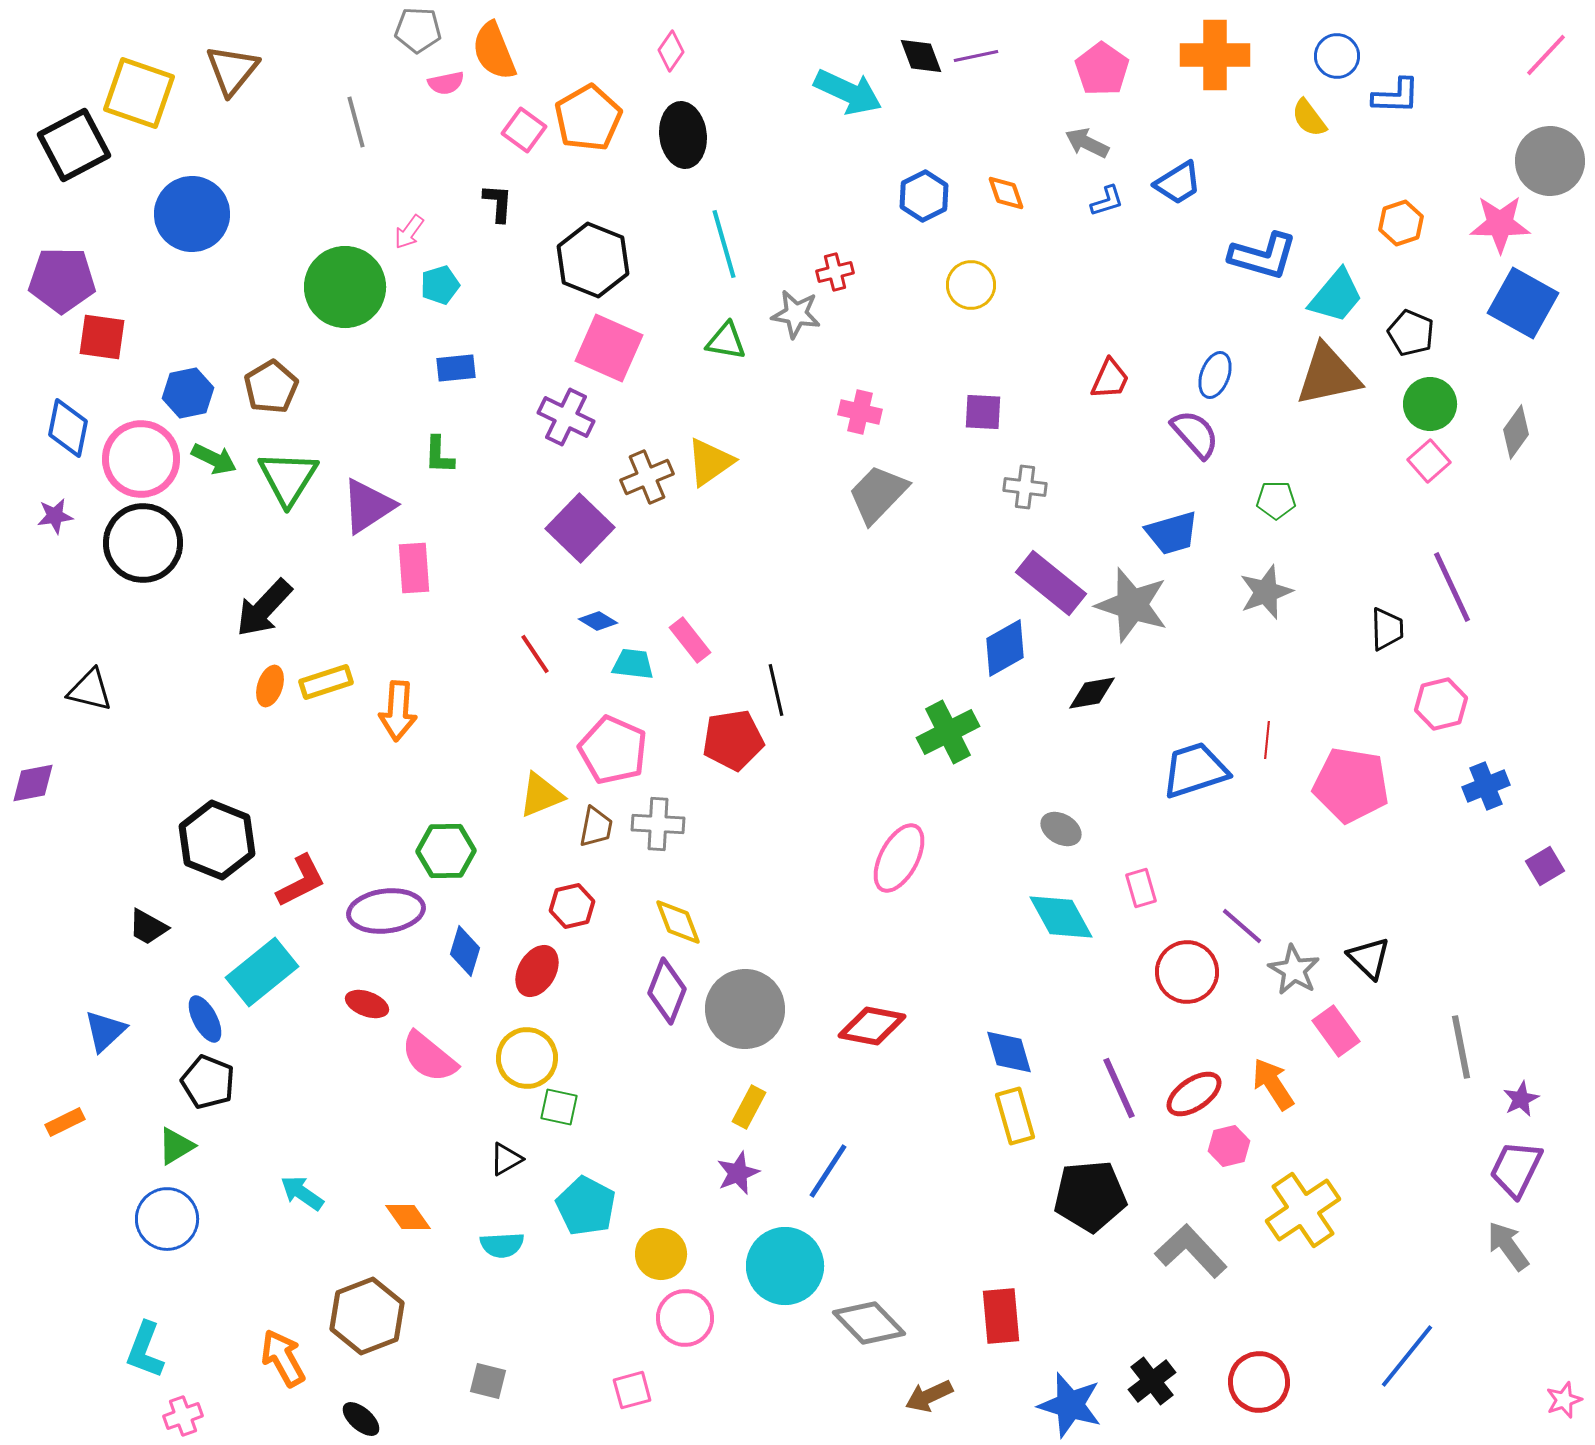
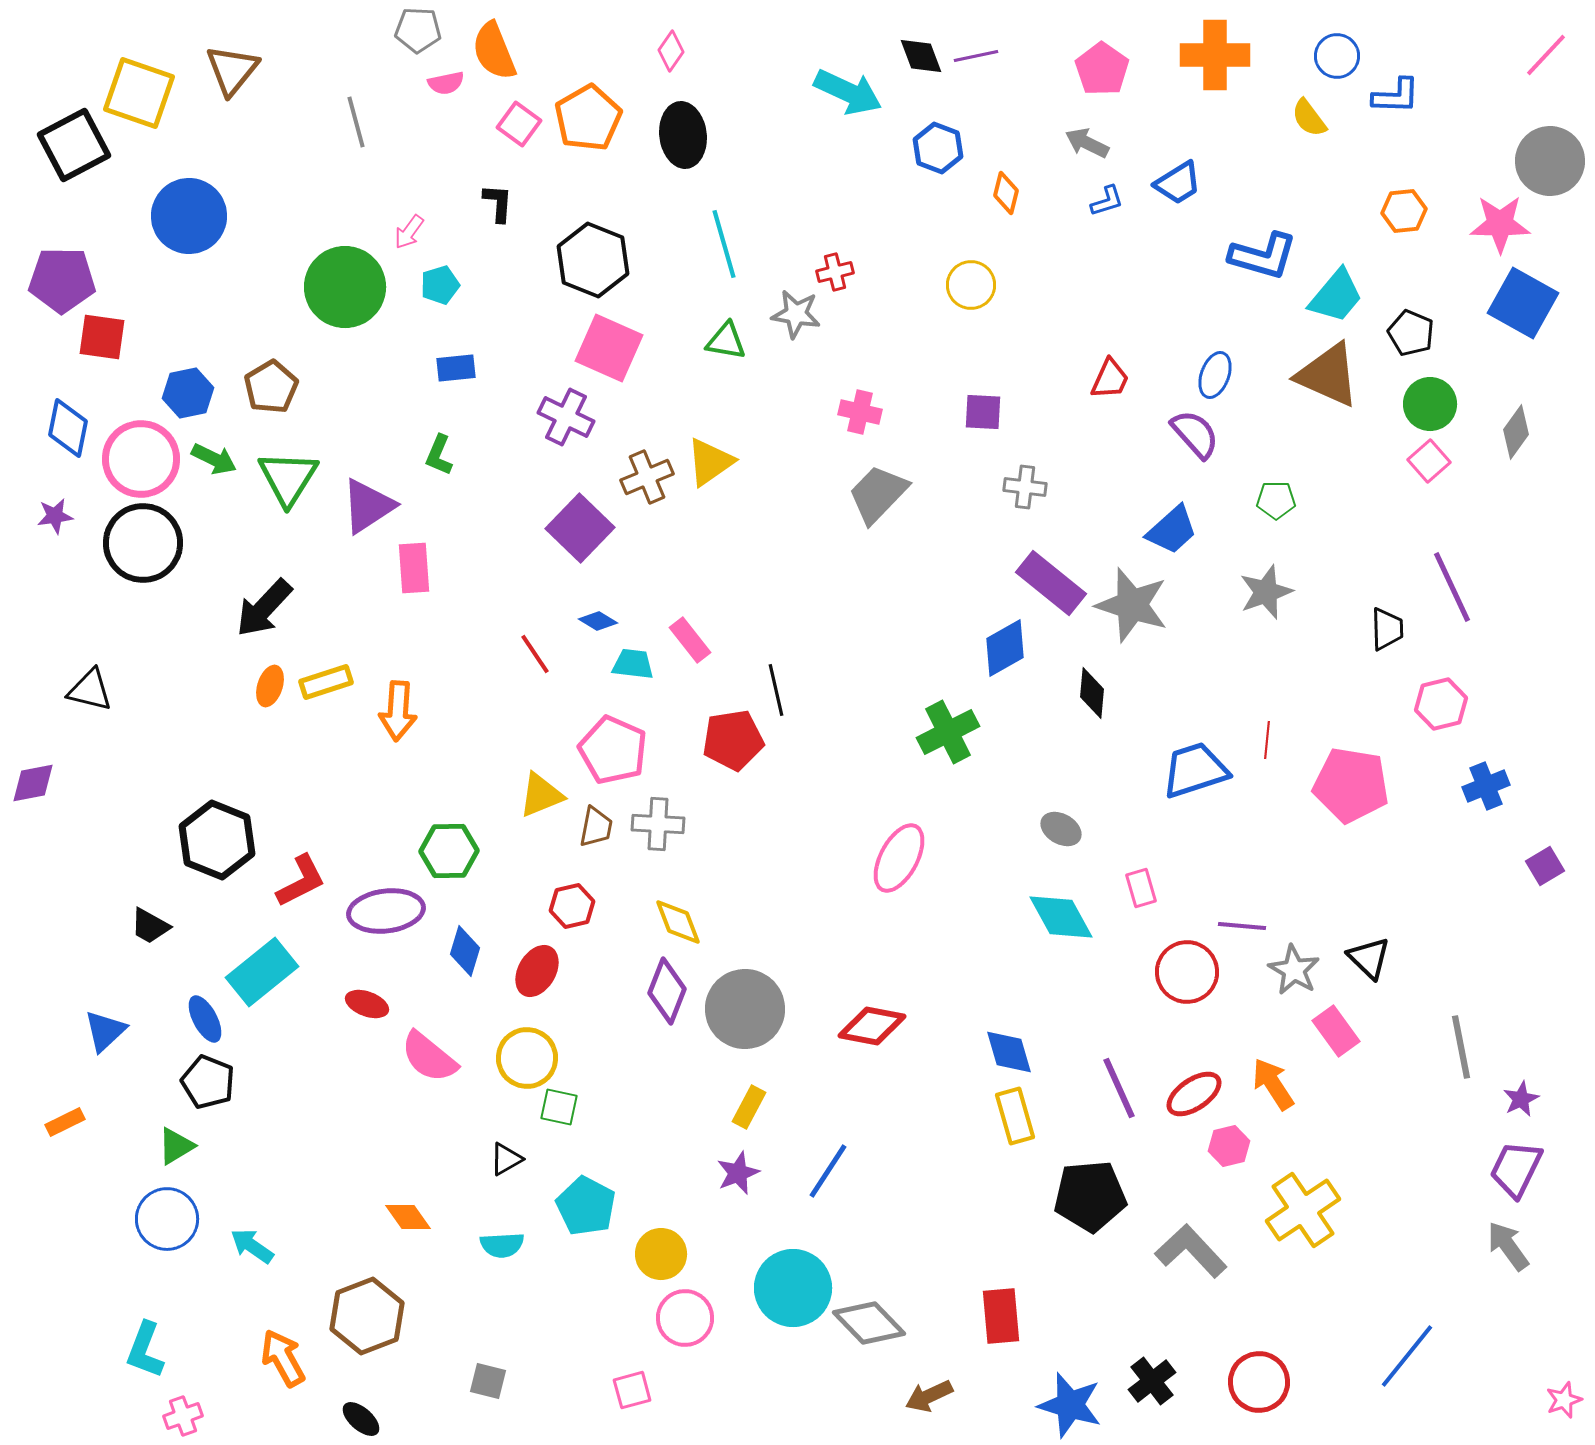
pink square at (524, 130): moved 5 px left, 6 px up
orange diamond at (1006, 193): rotated 33 degrees clockwise
blue hexagon at (924, 196): moved 14 px right, 48 px up; rotated 12 degrees counterclockwise
blue circle at (192, 214): moved 3 px left, 2 px down
orange hexagon at (1401, 223): moved 3 px right, 12 px up; rotated 12 degrees clockwise
brown triangle at (1328, 375): rotated 36 degrees clockwise
green L-shape at (439, 455): rotated 21 degrees clockwise
blue trapezoid at (1172, 533): moved 3 px up; rotated 26 degrees counterclockwise
black diamond at (1092, 693): rotated 75 degrees counterclockwise
green hexagon at (446, 851): moved 3 px right
purple line at (1242, 926): rotated 36 degrees counterclockwise
black trapezoid at (148, 927): moved 2 px right, 1 px up
cyan arrow at (302, 1193): moved 50 px left, 53 px down
cyan circle at (785, 1266): moved 8 px right, 22 px down
